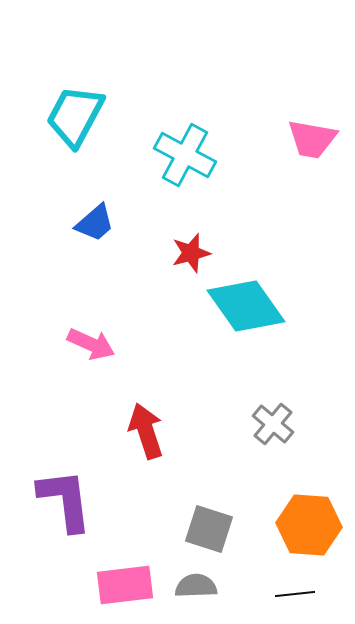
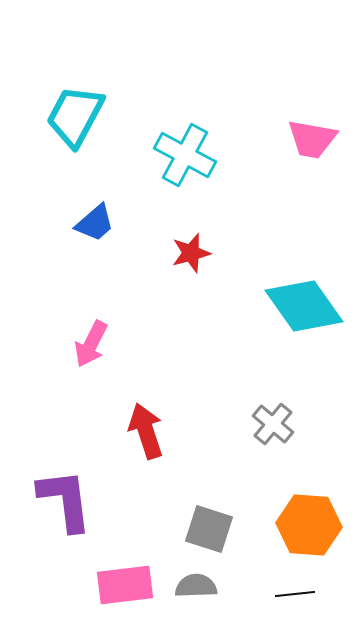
cyan diamond: moved 58 px right
pink arrow: rotated 93 degrees clockwise
